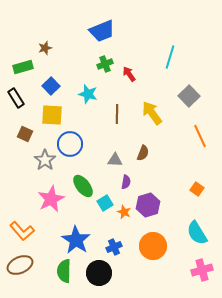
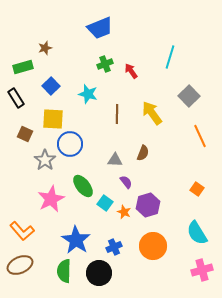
blue trapezoid: moved 2 px left, 3 px up
red arrow: moved 2 px right, 3 px up
yellow square: moved 1 px right, 4 px down
purple semicircle: rotated 48 degrees counterclockwise
cyan square: rotated 21 degrees counterclockwise
